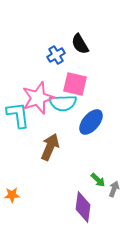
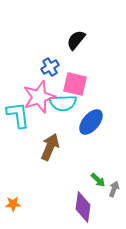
black semicircle: moved 4 px left, 4 px up; rotated 70 degrees clockwise
blue cross: moved 6 px left, 12 px down
pink star: moved 1 px right, 1 px up
orange star: moved 1 px right, 9 px down
